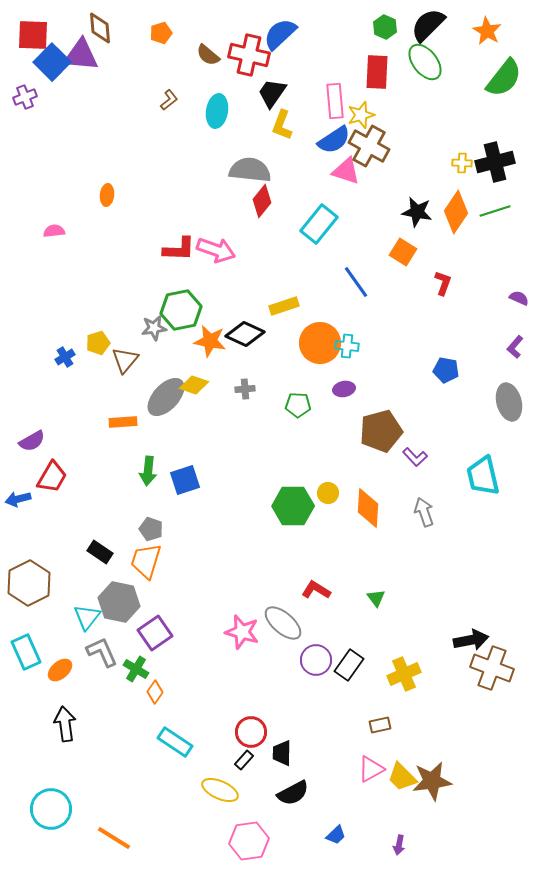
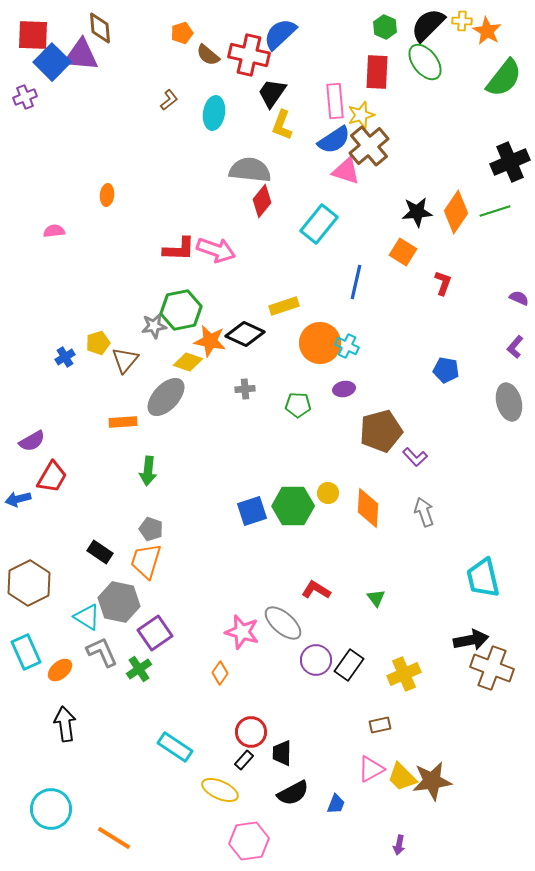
orange pentagon at (161, 33): moved 21 px right
cyan ellipse at (217, 111): moved 3 px left, 2 px down
brown cross at (369, 146): rotated 21 degrees clockwise
black cross at (495, 162): moved 15 px right; rotated 9 degrees counterclockwise
yellow cross at (462, 163): moved 142 px up
black star at (417, 212): rotated 16 degrees counterclockwise
blue line at (356, 282): rotated 48 degrees clockwise
gray star at (154, 328): moved 2 px up
cyan cross at (347, 346): rotated 20 degrees clockwise
yellow diamond at (194, 385): moved 6 px left, 23 px up
cyan trapezoid at (483, 476): moved 102 px down
blue square at (185, 480): moved 67 px right, 31 px down
cyan triangle at (87, 617): rotated 36 degrees counterclockwise
green cross at (136, 669): moved 3 px right; rotated 25 degrees clockwise
orange diamond at (155, 692): moved 65 px right, 19 px up
cyan rectangle at (175, 742): moved 5 px down
blue trapezoid at (336, 835): moved 31 px up; rotated 25 degrees counterclockwise
